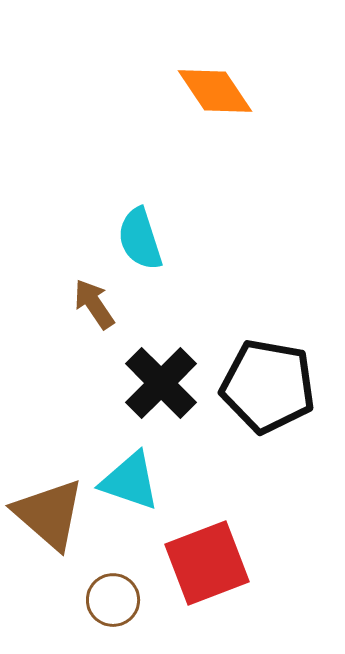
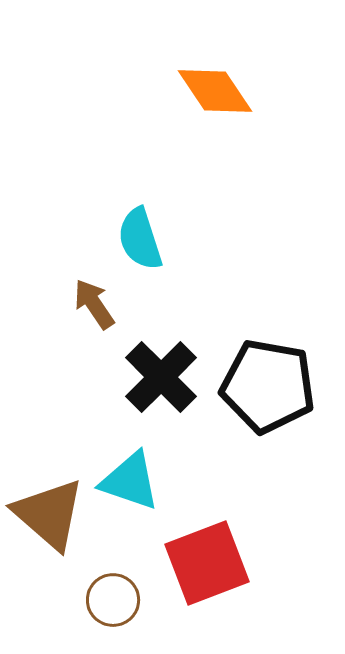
black cross: moved 6 px up
